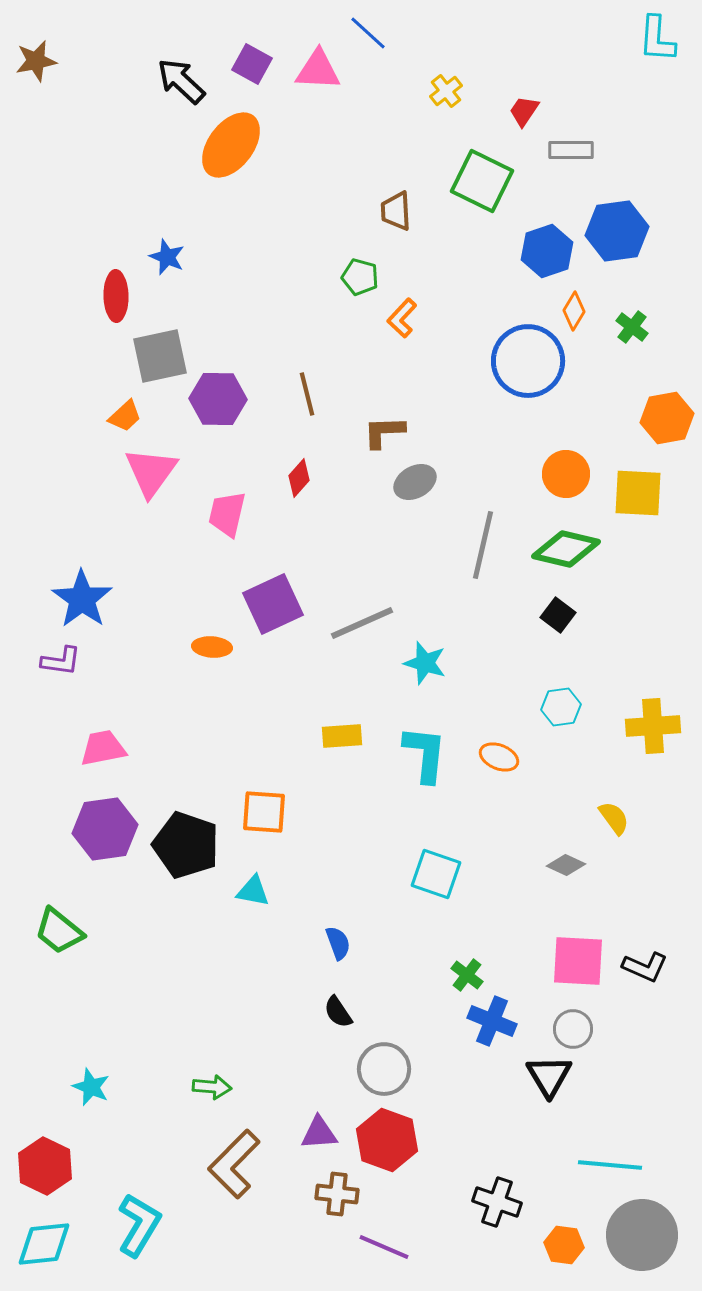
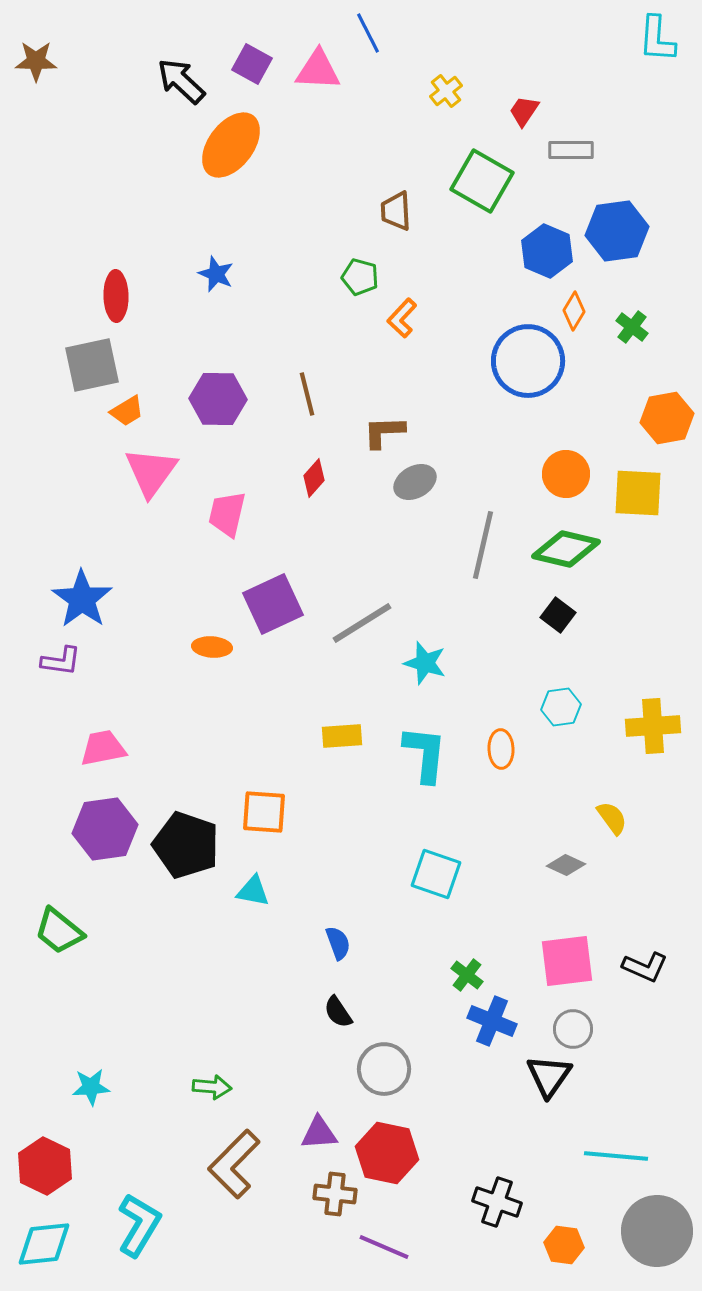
blue line at (368, 33): rotated 21 degrees clockwise
brown star at (36, 61): rotated 12 degrees clockwise
green square at (482, 181): rotated 4 degrees clockwise
blue hexagon at (547, 251): rotated 18 degrees counterclockwise
blue star at (167, 257): moved 49 px right, 17 px down
gray square at (160, 356): moved 68 px left, 9 px down
orange trapezoid at (125, 416): moved 2 px right, 5 px up; rotated 12 degrees clockwise
red diamond at (299, 478): moved 15 px right
gray line at (362, 623): rotated 8 degrees counterclockwise
orange ellipse at (499, 757): moved 2 px right, 8 px up; rotated 66 degrees clockwise
yellow semicircle at (614, 818): moved 2 px left
pink square at (578, 961): moved 11 px left; rotated 10 degrees counterclockwise
black triangle at (549, 1076): rotated 6 degrees clockwise
cyan star at (91, 1087): rotated 27 degrees counterclockwise
red hexagon at (387, 1140): moved 13 px down; rotated 8 degrees counterclockwise
cyan line at (610, 1165): moved 6 px right, 9 px up
brown cross at (337, 1194): moved 2 px left
gray circle at (642, 1235): moved 15 px right, 4 px up
